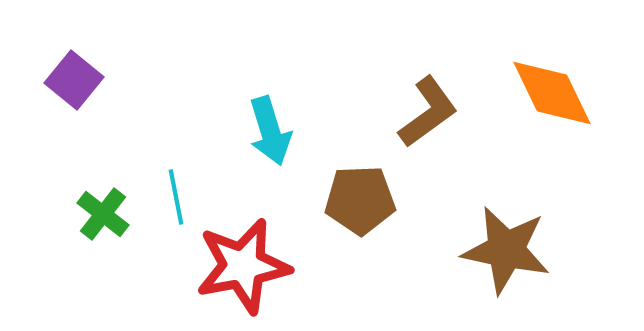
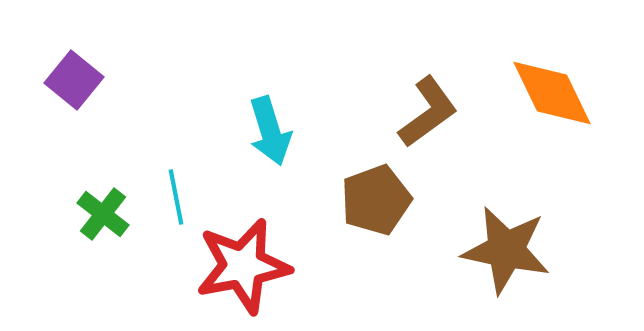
brown pentagon: moved 16 px right; rotated 18 degrees counterclockwise
